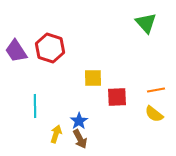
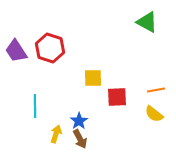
green triangle: moved 1 px right, 1 px up; rotated 20 degrees counterclockwise
